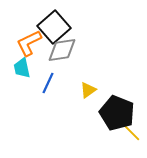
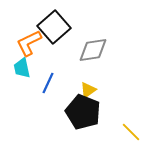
gray diamond: moved 31 px right
black pentagon: moved 34 px left, 1 px up
